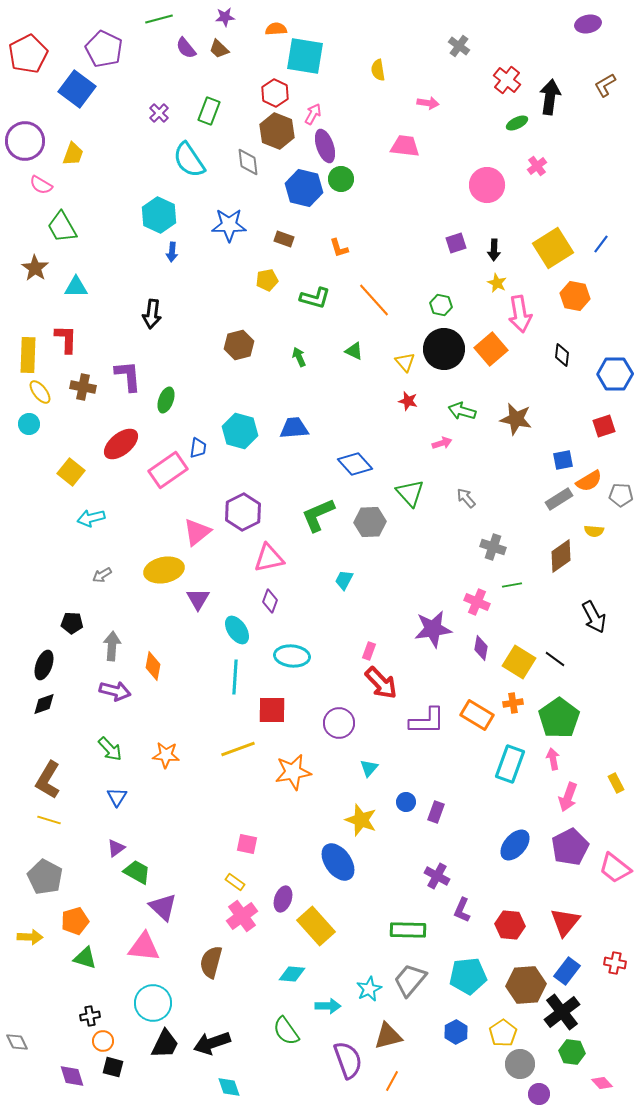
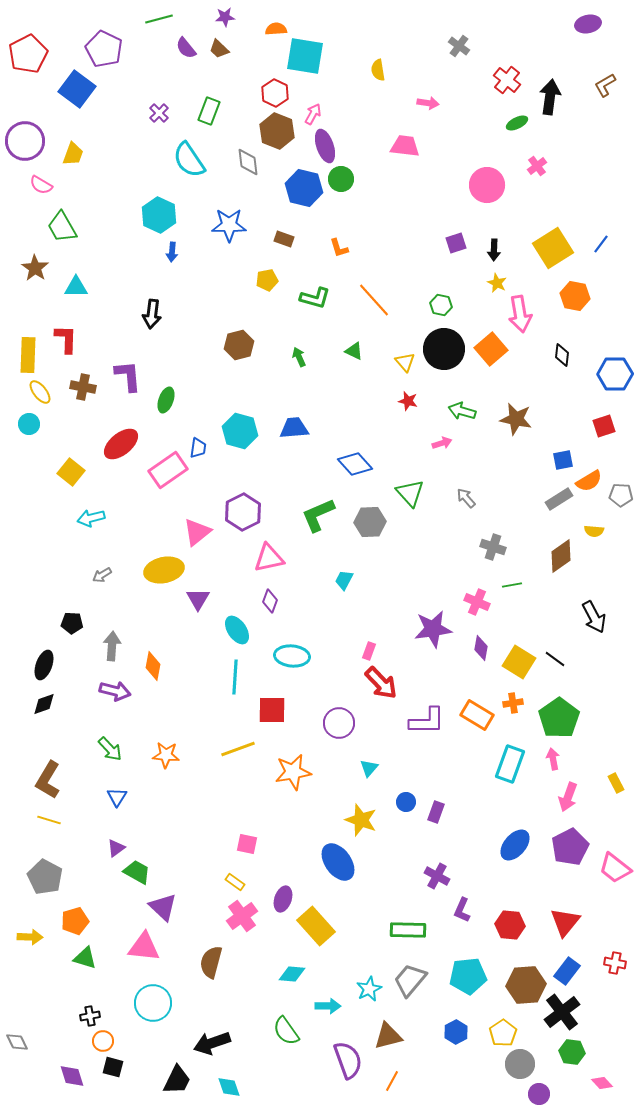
black trapezoid at (165, 1044): moved 12 px right, 36 px down
